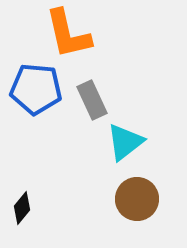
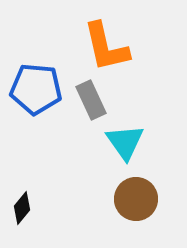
orange L-shape: moved 38 px right, 13 px down
gray rectangle: moved 1 px left
cyan triangle: rotated 27 degrees counterclockwise
brown circle: moved 1 px left
